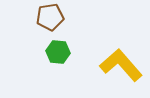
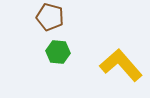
brown pentagon: rotated 24 degrees clockwise
